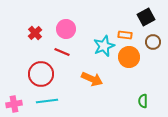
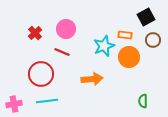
brown circle: moved 2 px up
orange arrow: rotated 30 degrees counterclockwise
